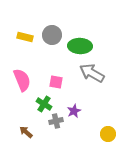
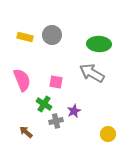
green ellipse: moved 19 px right, 2 px up
